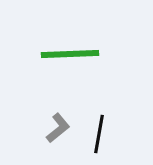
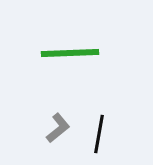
green line: moved 1 px up
